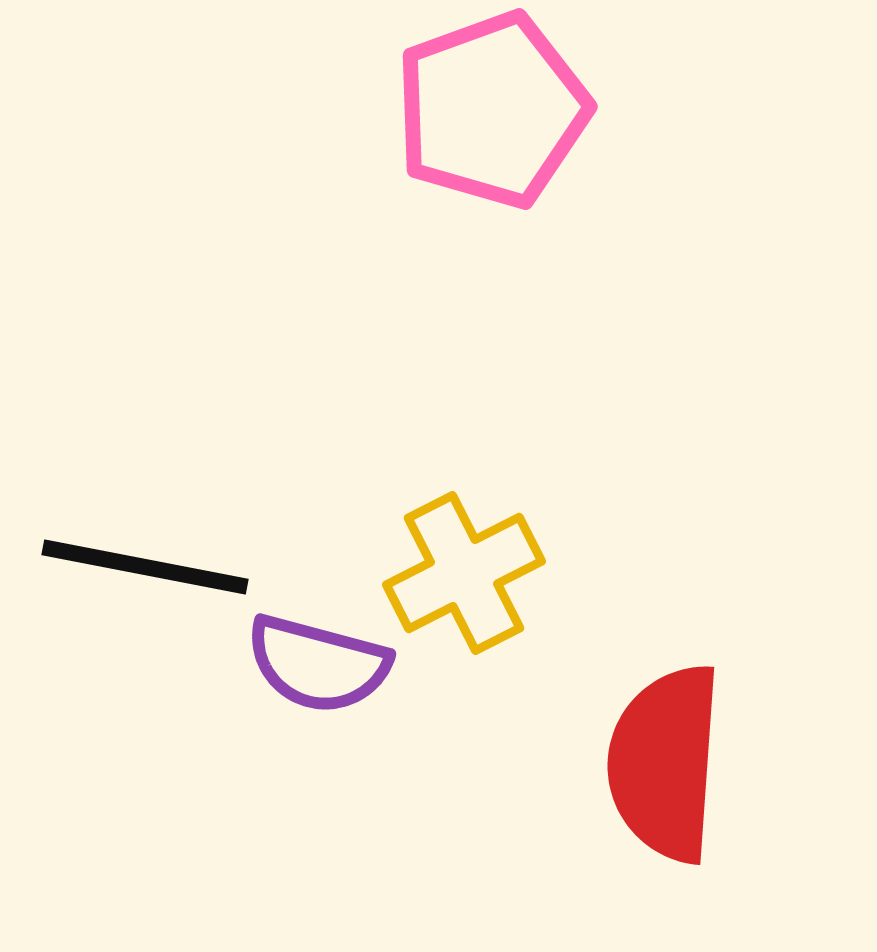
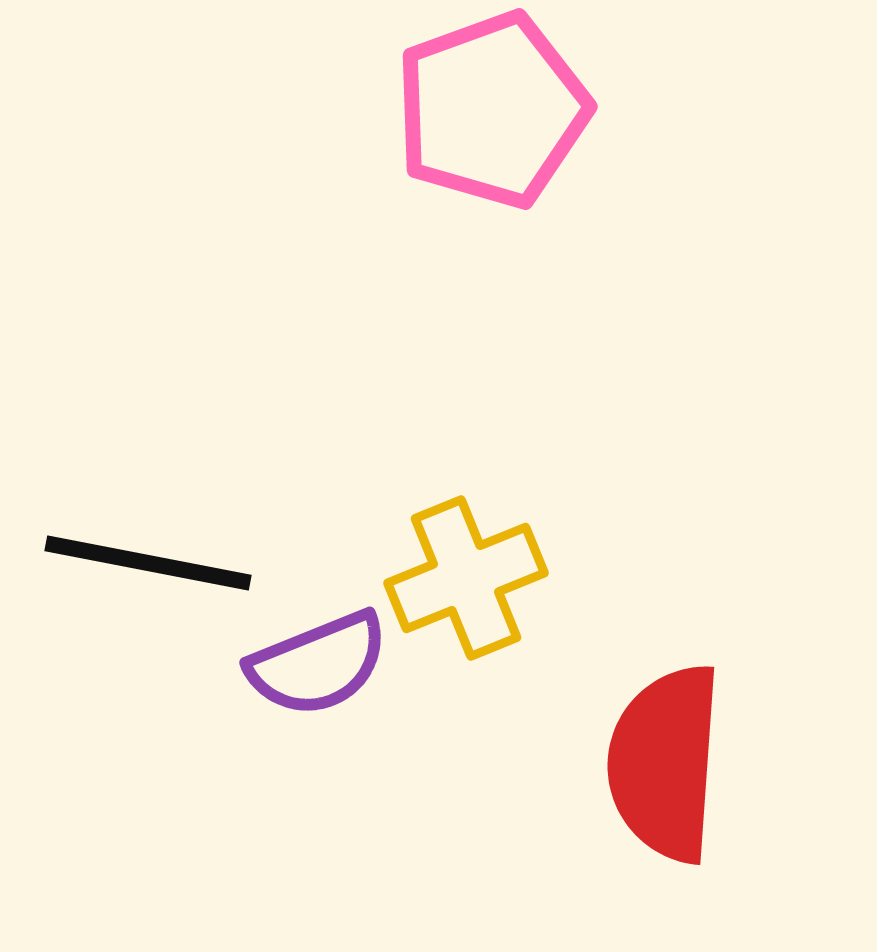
black line: moved 3 px right, 4 px up
yellow cross: moved 2 px right, 5 px down; rotated 5 degrees clockwise
purple semicircle: rotated 37 degrees counterclockwise
